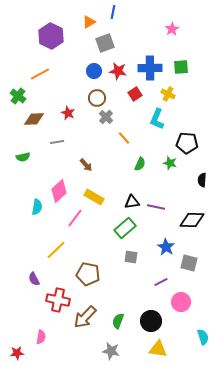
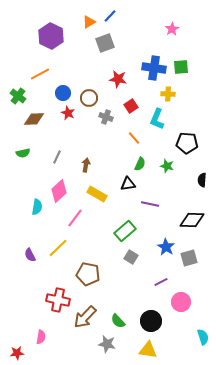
blue line at (113, 12): moved 3 px left, 4 px down; rotated 32 degrees clockwise
blue cross at (150, 68): moved 4 px right; rotated 10 degrees clockwise
blue circle at (94, 71): moved 31 px left, 22 px down
red star at (118, 71): moved 8 px down
red square at (135, 94): moved 4 px left, 12 px down
yellow cross at (168, 94): rotated 24 degrees counterclockwise
brown circle at (97, 98): moved 8 px left
gray cross at (106, 117): rotated 24 degrees counterclockwise
orange line at (124, 138): moved 10 px right
gray line at (57, 142): moved 15 px down; rotated 56 degrees counterclockwise
green semicircle at (23, 157): moved 4 px up
green star at (170, 163): moved 3 px left, 3 px down
brown arrow at (86, 165): rotated 128 degrees counterclockwise
yellow rectangle at (94, 197): moved 3 px right, 3 px up
black triangle at (132, 202): moved 4 px left, 18 px up
purple line at (156, 207): moved 6 px left, 3 px up
green rectangle at (125, 228): moved 3 px down
yellow line at (56, 250): moved 2 px right, 2 px up
gray square at (131, 257): rotated 24 degrees clockwise
gray square at (189, 263): moved 5 px up; rotated 30 degrees counterclockwise
purple semicircle at (34, 279): moved 4 px left, 24 px up
green semicircle at (118, 321): rotated 63 degrees counterclockwise
yellow triangle at (158, 349): moved 10 px left, 1 px down
gray star at (111, 351): moved 4 px left, 7 px up
